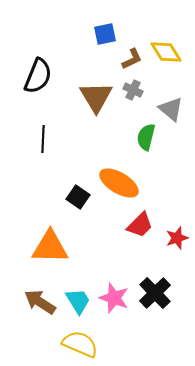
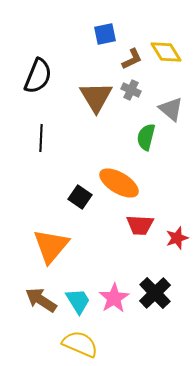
gray cross: moved 2 px left
black line: moved 2 px left, 1 px up
black square: moved 2 px right
red trapezoid: rotated 48 degrees clockwise
orange triangle: moved 1 px right, 1 px up; rotated 51 degrees counterclockwise
pink star: rotated 20 degrees clockwise
brown arrow: moved 1 px right, 2 px up
